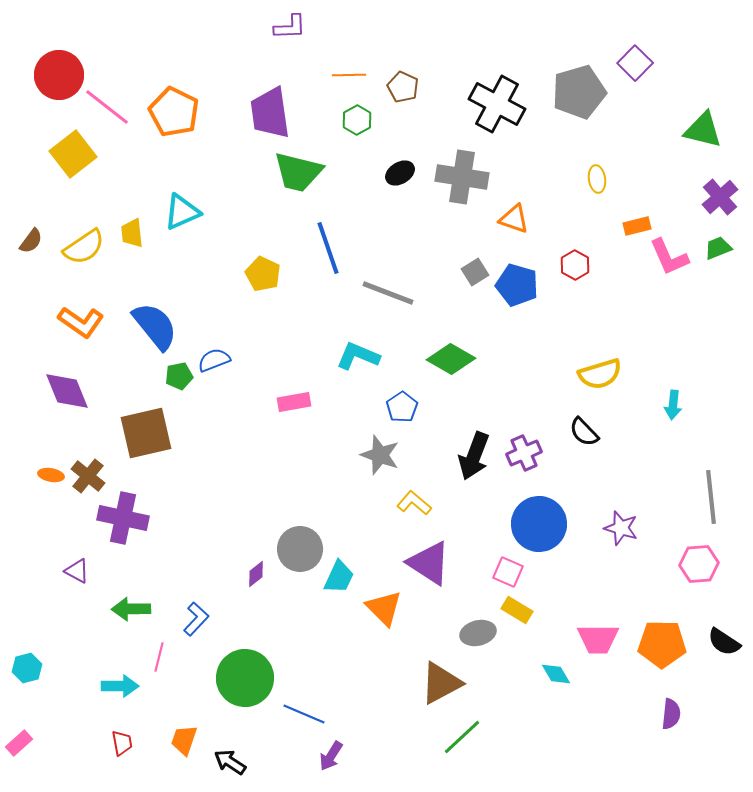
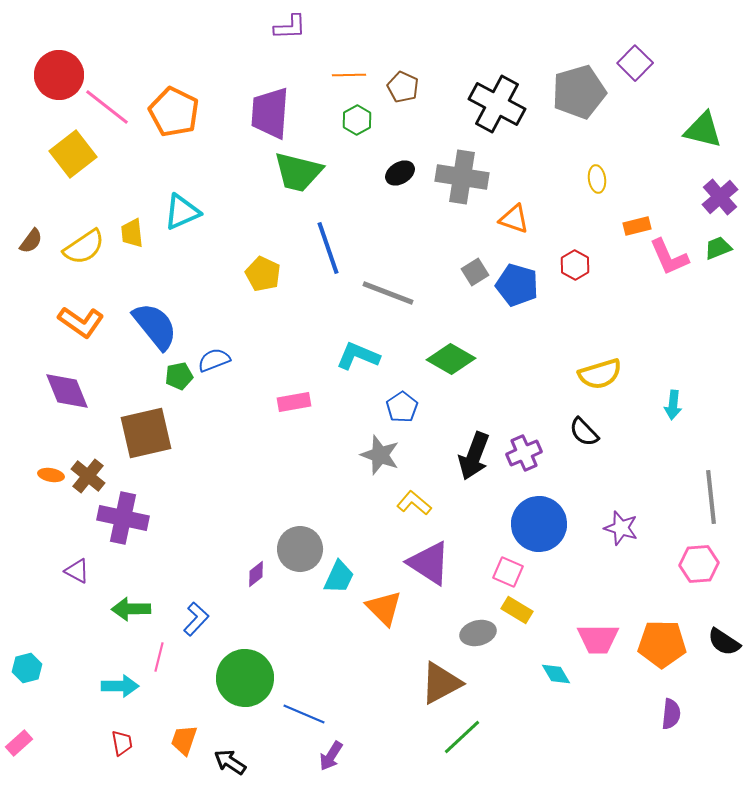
purple trapezoid at (270, 113): rotated 12 degrees clockwise
